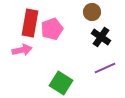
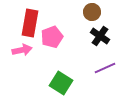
pink pentagon: moved 8 px down
black cross: moved 1 px left, 1 px up
